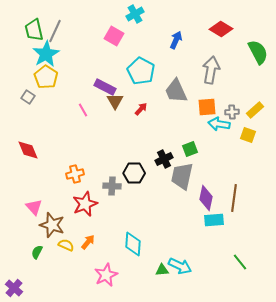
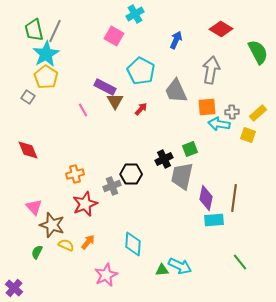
yellow rectangle at (255, 110): moved 3 px right, 3 px down
black hexagon at (134, 173): moved 3 px left, 1 px down
gray cross at (112, 186): rotated 24 degrees counterclockwise
